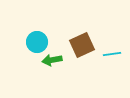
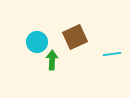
brown square: moved 7 px left, 8 px up
green arrow: rotated 102 degrees clockwise
